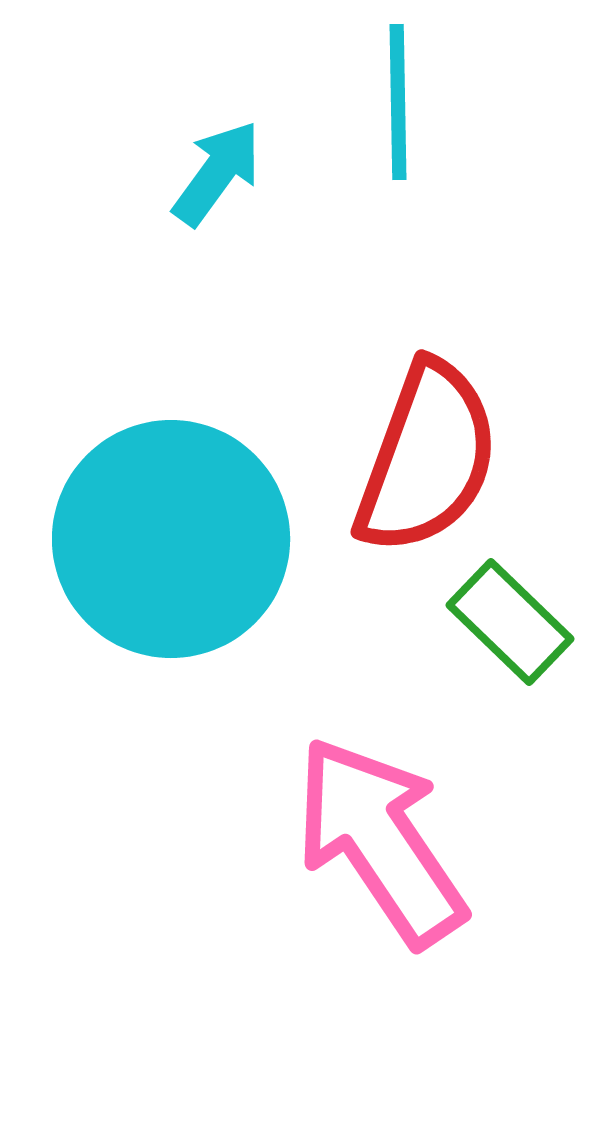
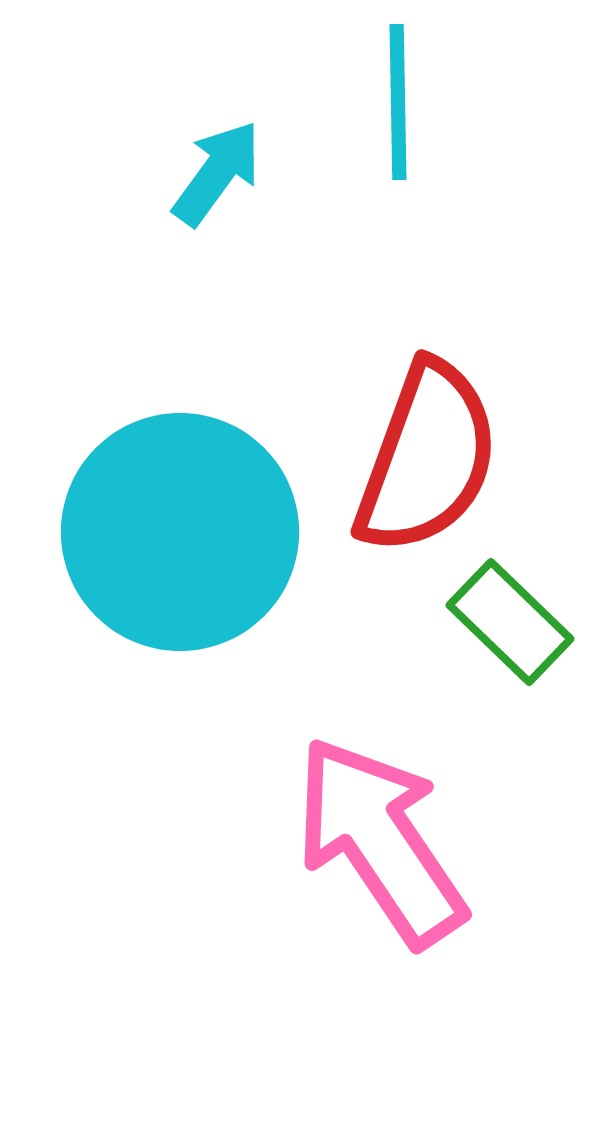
cyan circle: moved 9 px right, 7 px up
